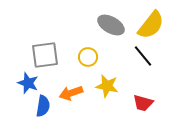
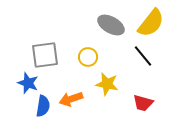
yellow semicircle: moved 2 px up
yellow star: moved 2 px up
orange arrow: moved 6 px down
